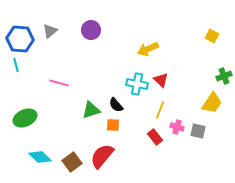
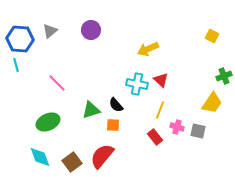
pink line: moved 2 px left; rotated 30 degrees clockwise
green ellipse: moved 23 px right, 4 px down
cyan diamond: rotated 25 degrees clockwise
